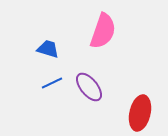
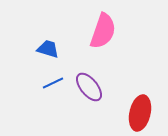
blue line: moved 1 px right
